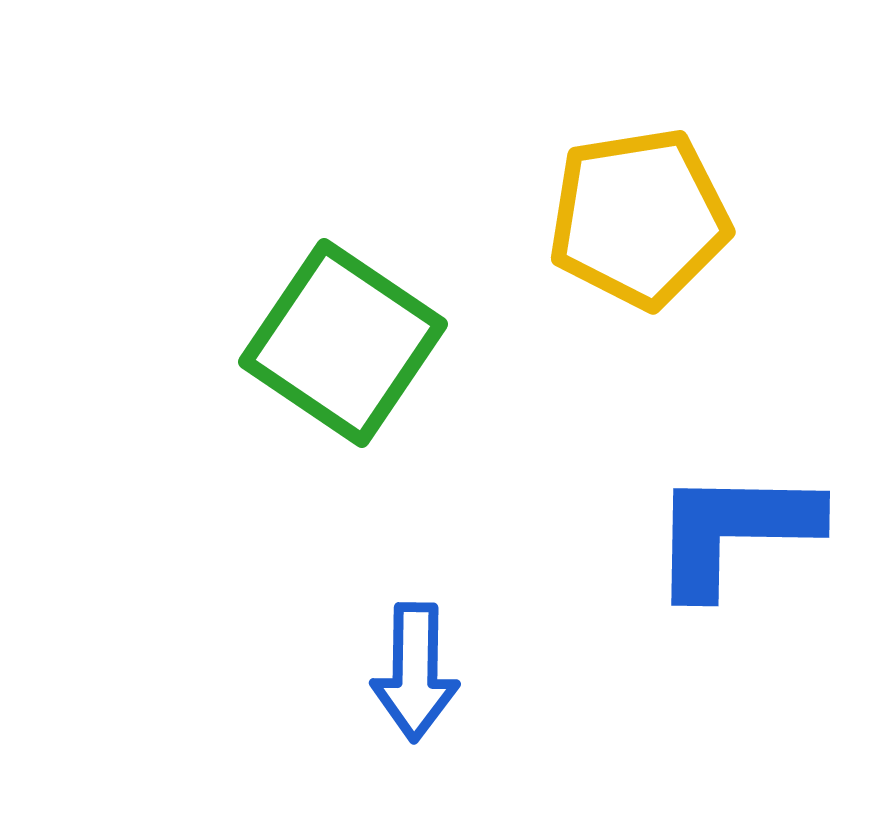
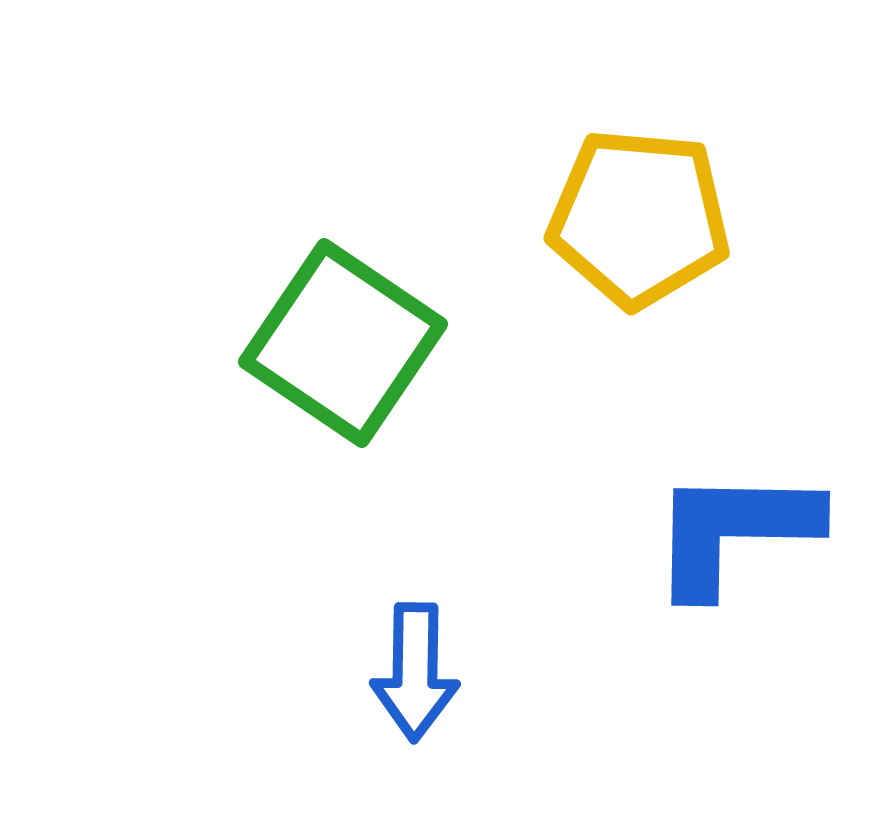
yellow pentagon: rotated 14 degrees clockwise
